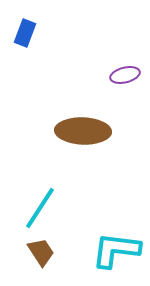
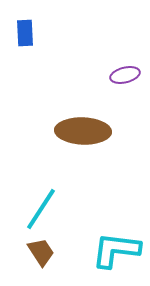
blue rectangle: rotated 24 degrees counterclockwise
cyan line: moved 1 px right, 1 px down
